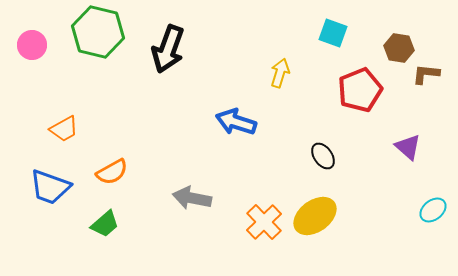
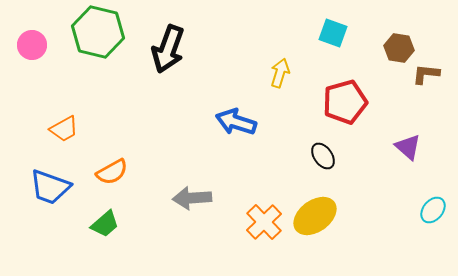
red pentagon: moved 15 px left, 12 px down; rotated 6 degrees clockwise
gray arrow: rotated 15 degrees counterclockwise
cyan ellipse: rotated 12 degrees counterclockwise
